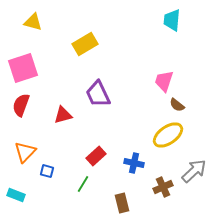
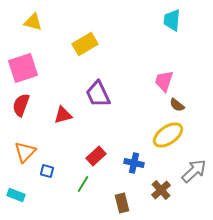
brown cross: moved 2 px left, 3 px down; rotated 18 degrees counterclockwise
